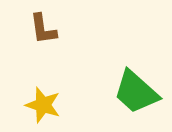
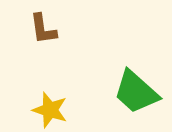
yellow star: moved 7 px right, 5 px down
